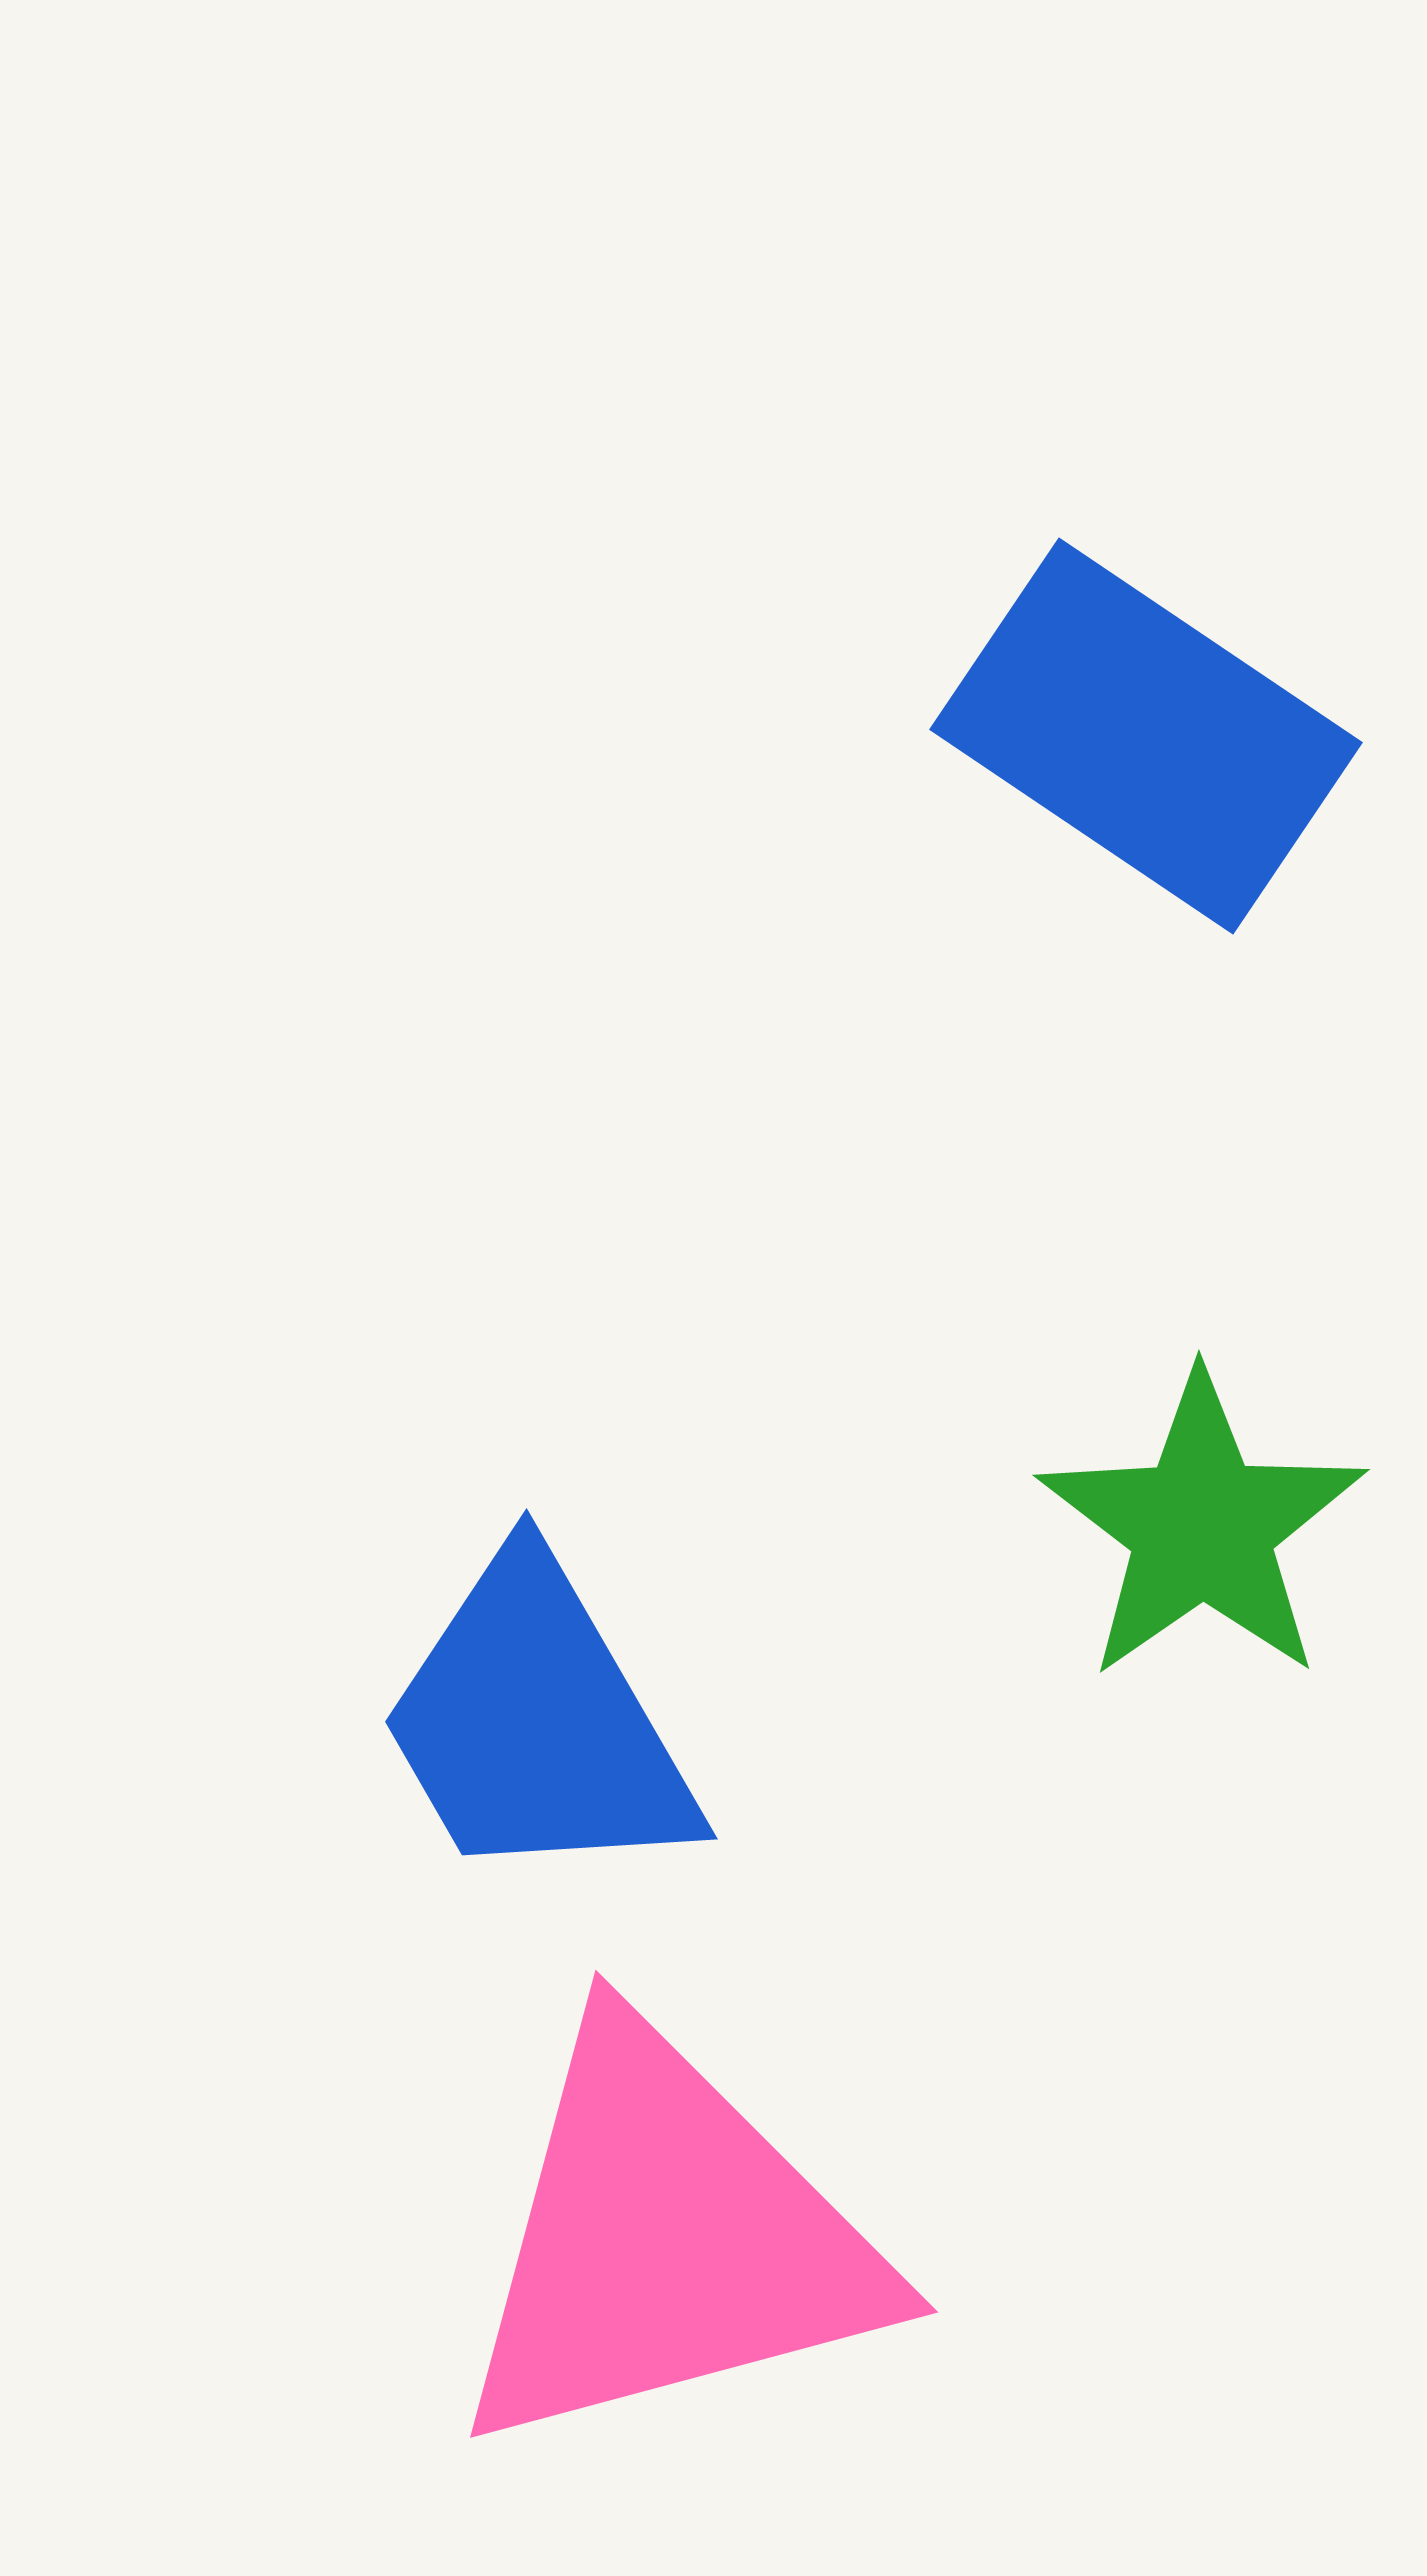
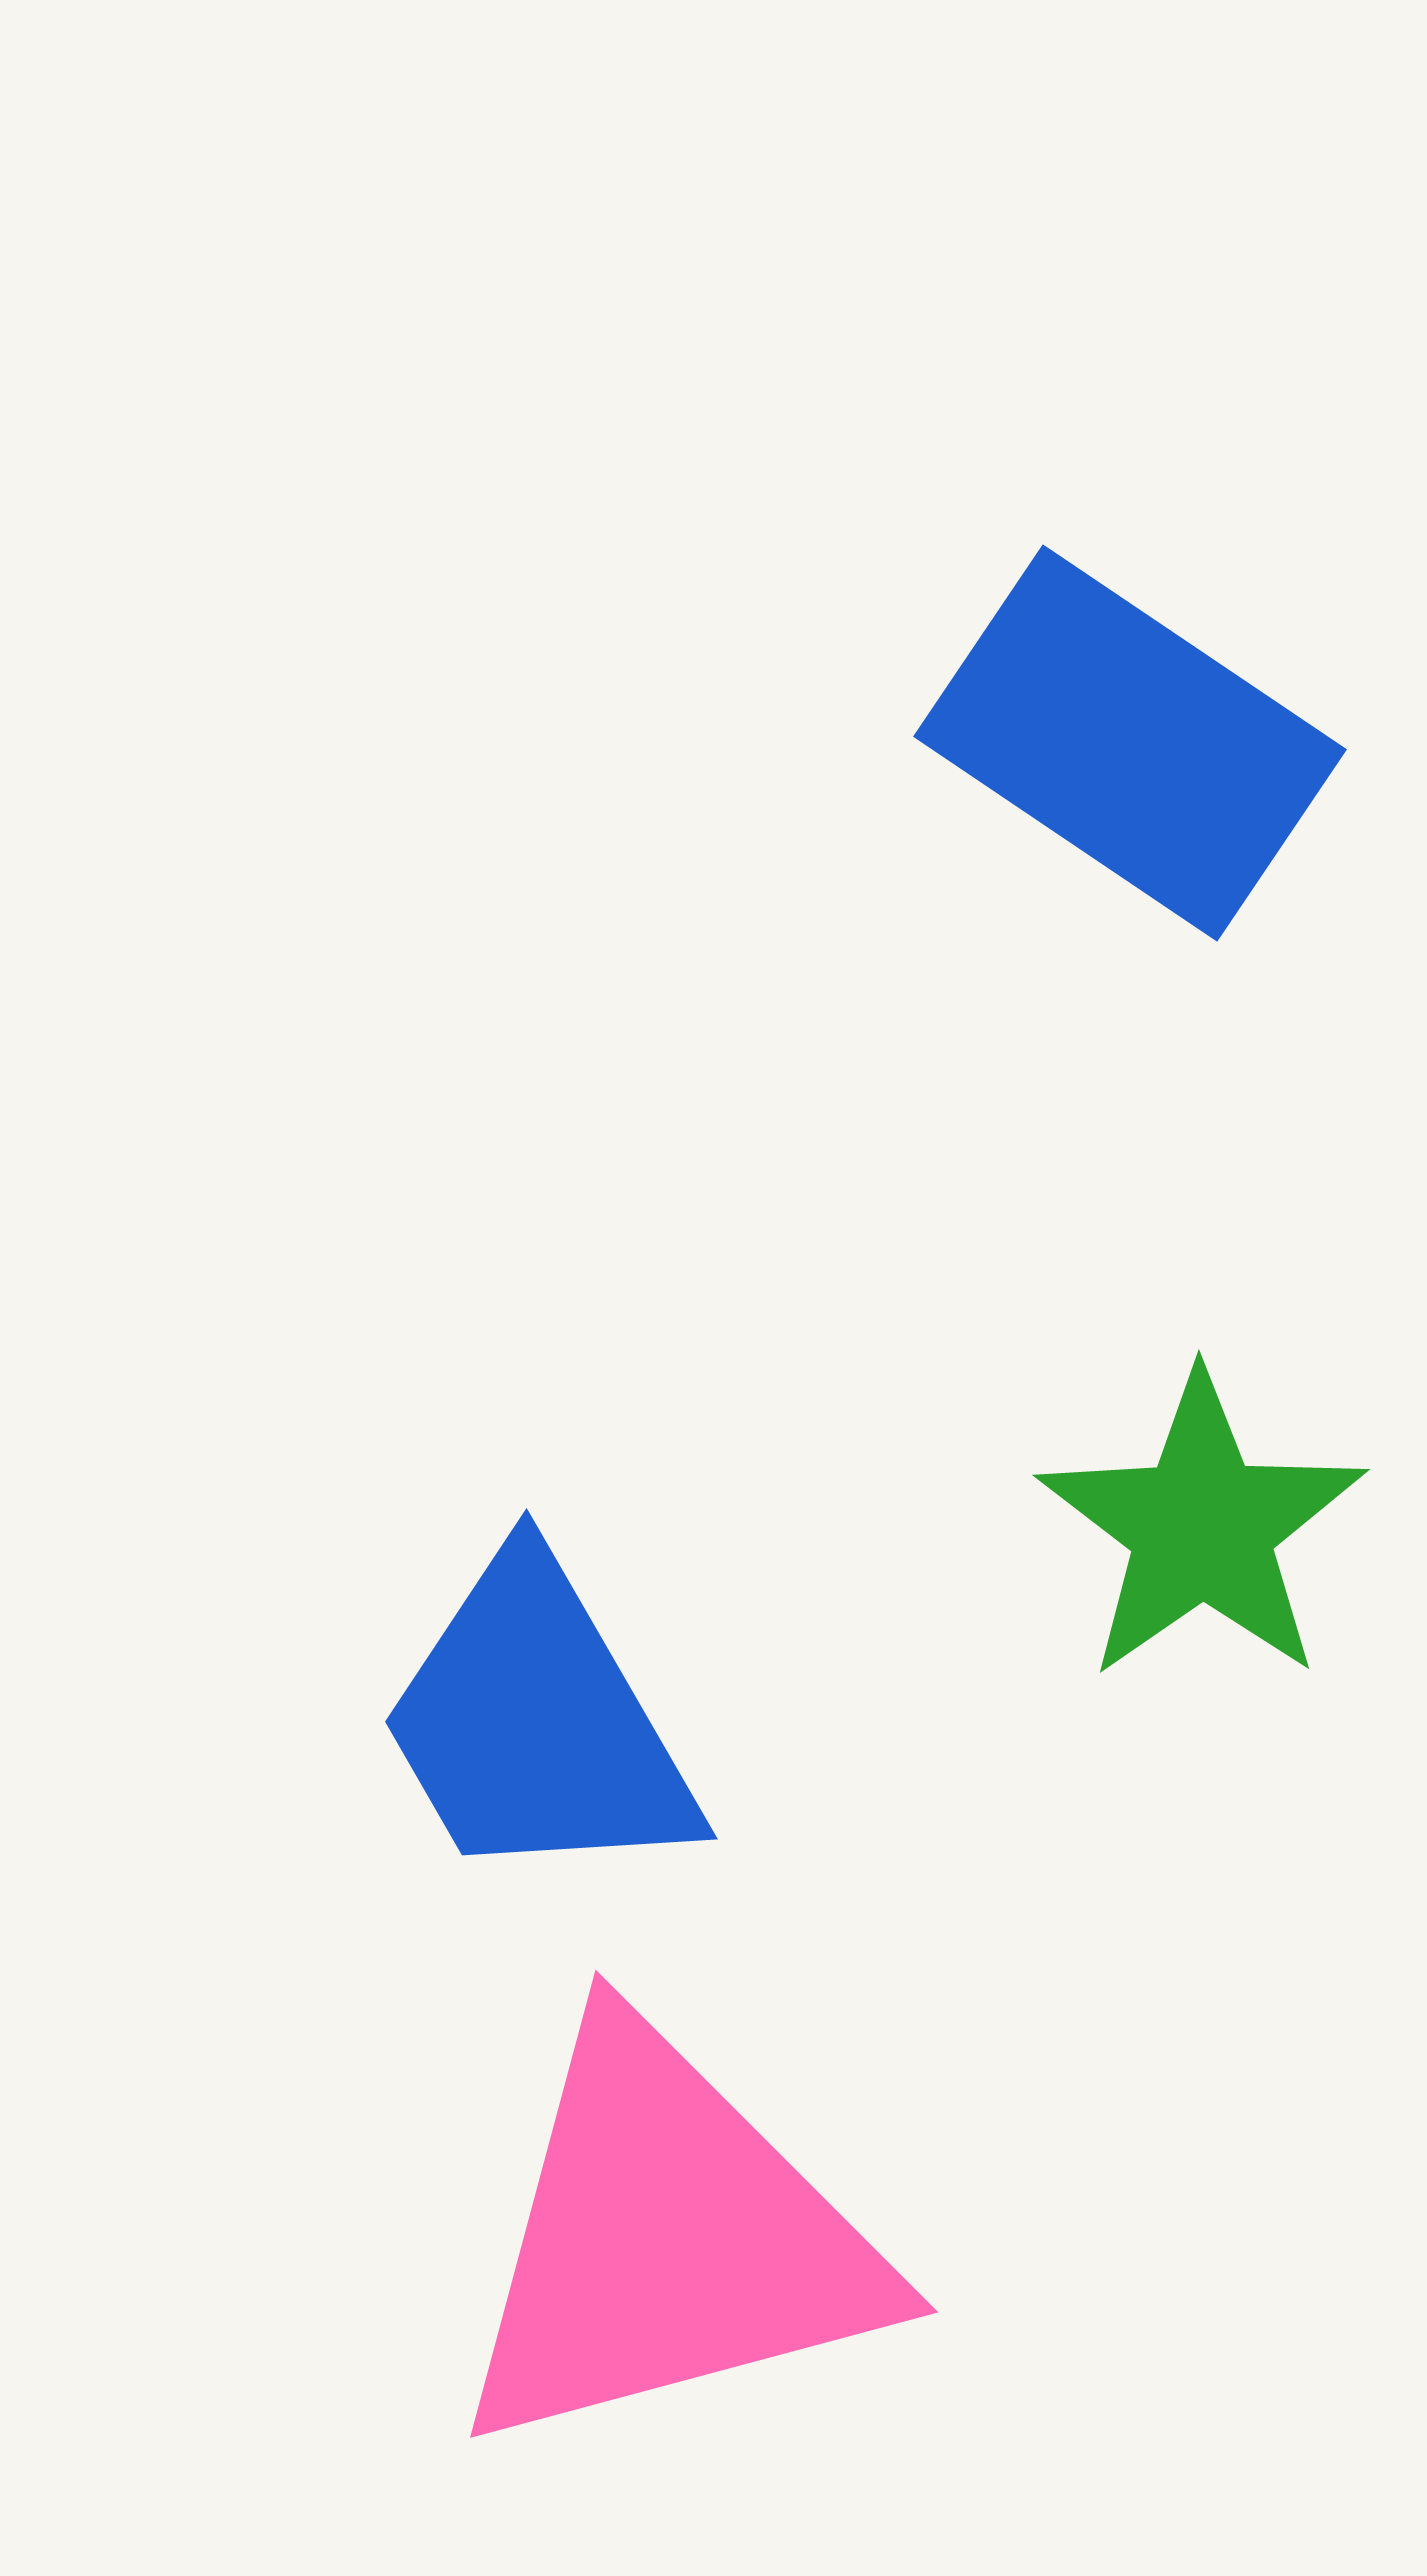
blue rectangle: moved 16 px left, 7 px down
